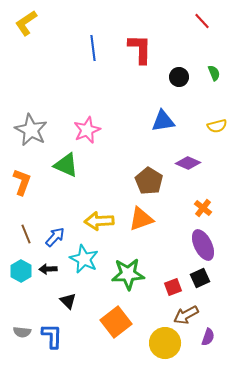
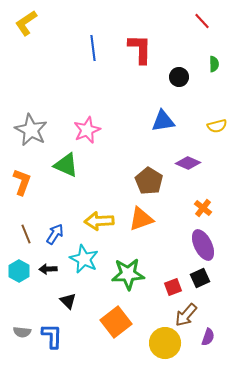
green semicircle: moved 9 px up; rotated 21 degrees clockwise
blue arrow: moved 3 px up; rotated 10 degrees counterclockwise
cyan hexagon: moved 2 px left
brown arrow: rotated 20 degrees counterclockwise
